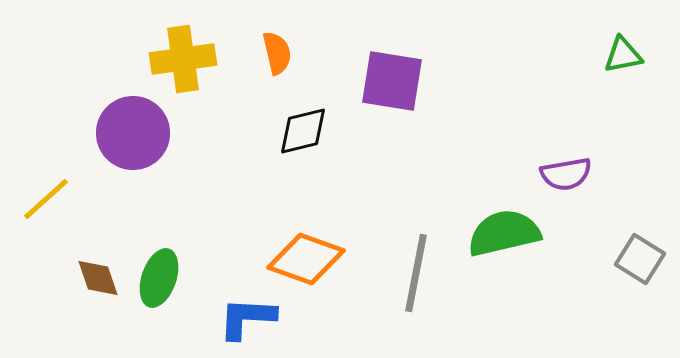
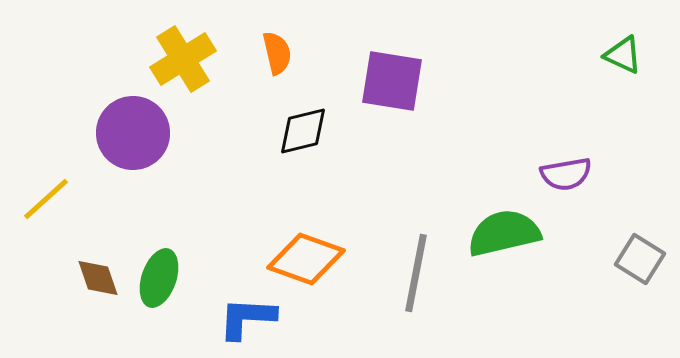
green triangle: rotated 36 degrees clockwise
yellow cross: rotated 24 degrees counterclockwise
